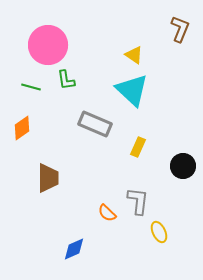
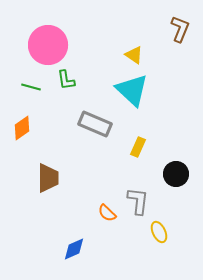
black circle: moved 7 px left, 8 px down
